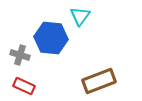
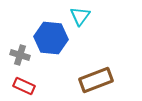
brown rectangle: moved 3 px left, 1 px up
